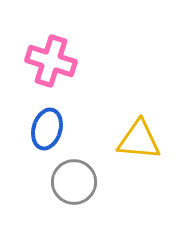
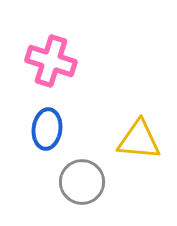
blue ellipse: rotated 9 degrees counterclockwise
gray circle: moved 8 px right
